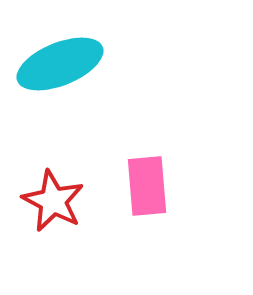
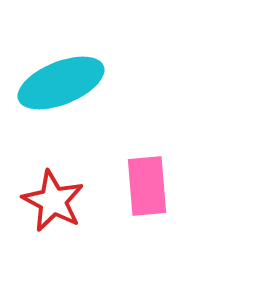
cyan ellipse: moved 1 px right, 19 px down
